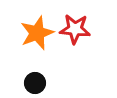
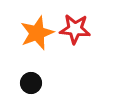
black circle: moved 4 px left
